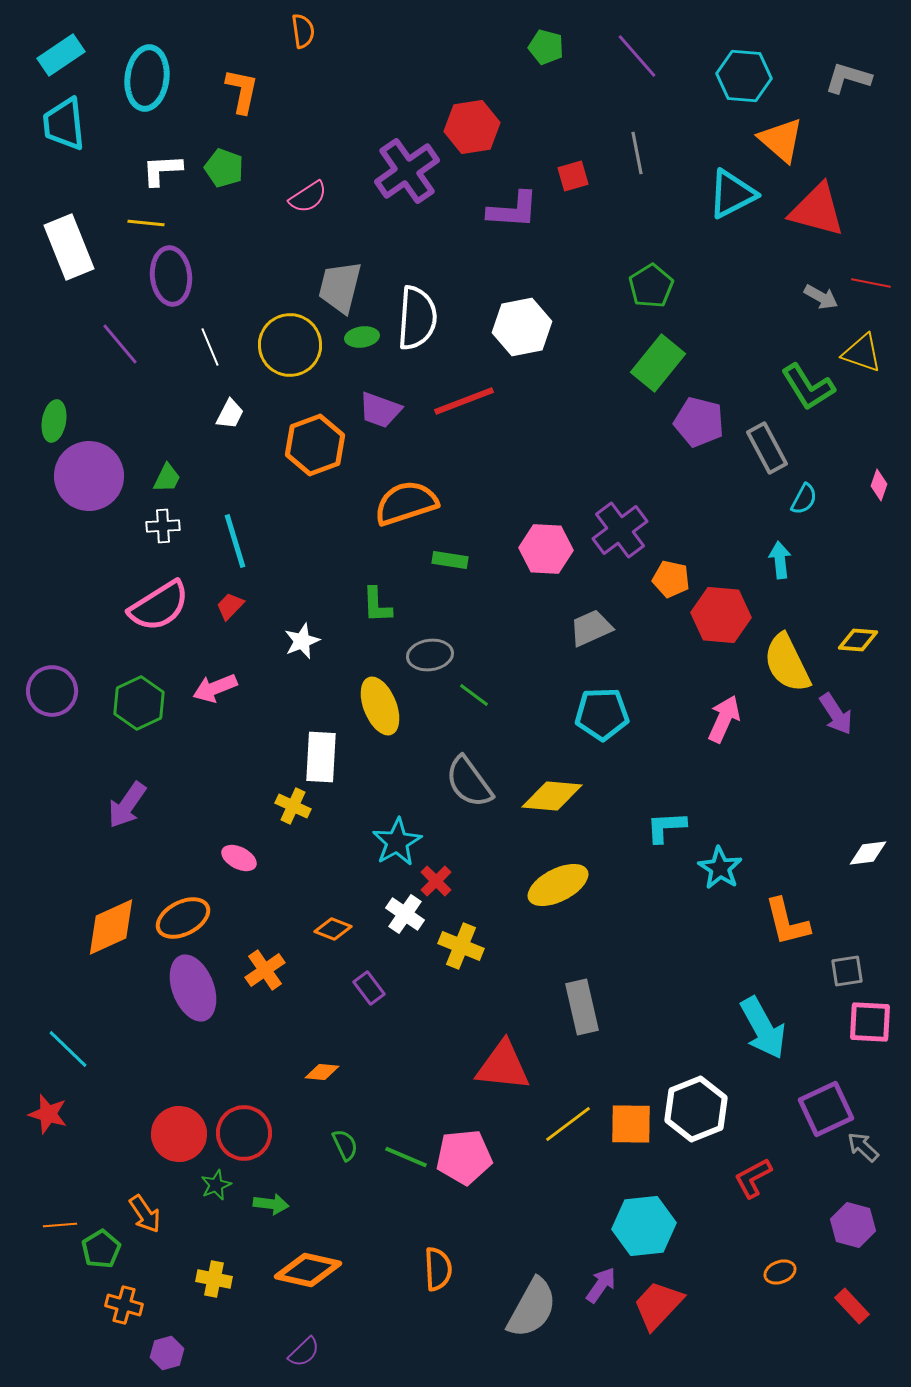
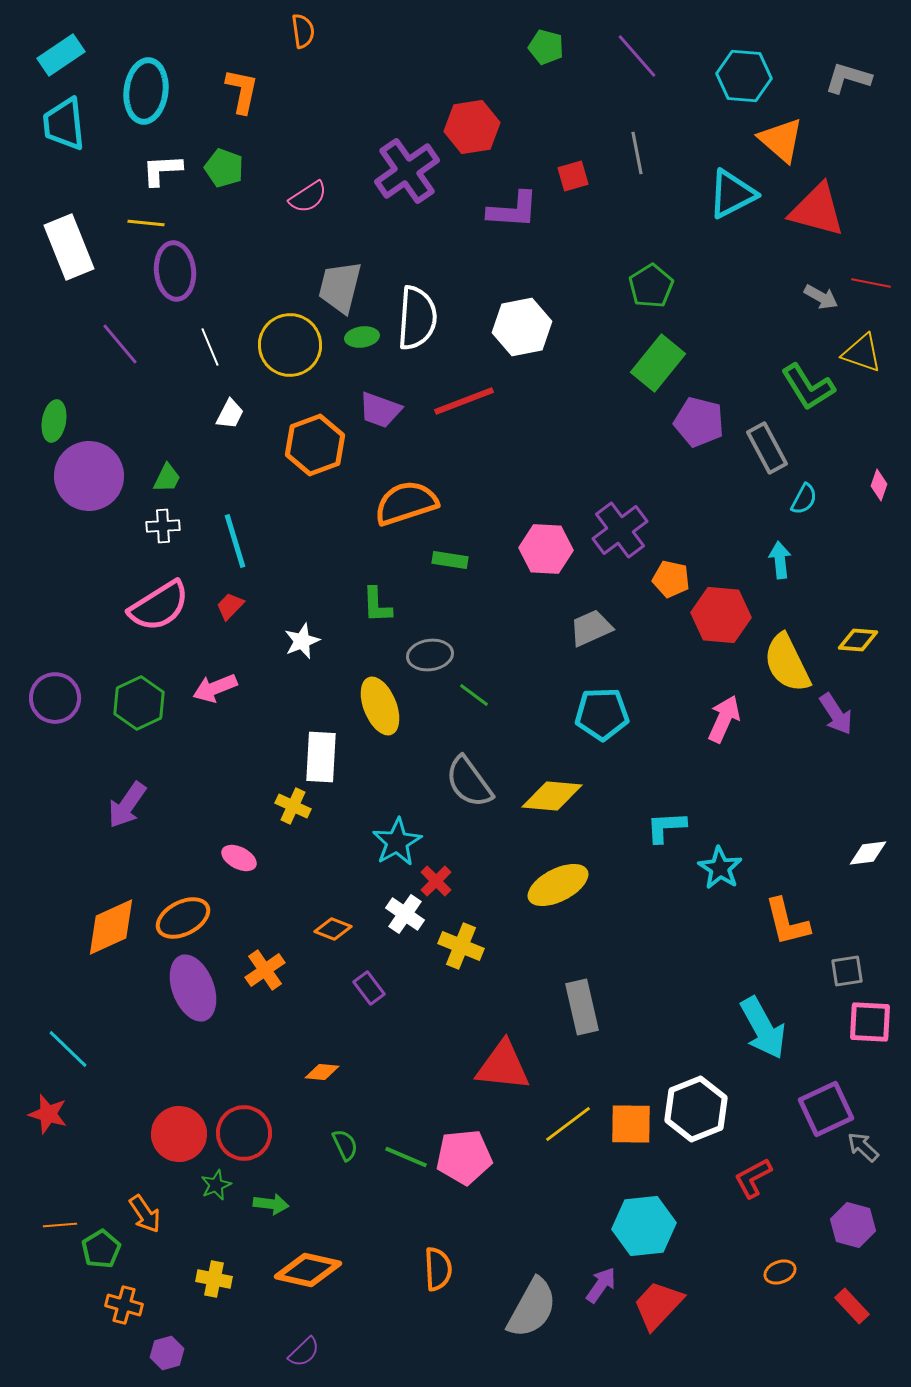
cyan ellipse at (147, 78): moved 1 px left, 13 px down
purple ellipse at (171, 276): moved 4 px right, 5 px up
purple circle at (52, 691): moved 3 px right, 7 px down
